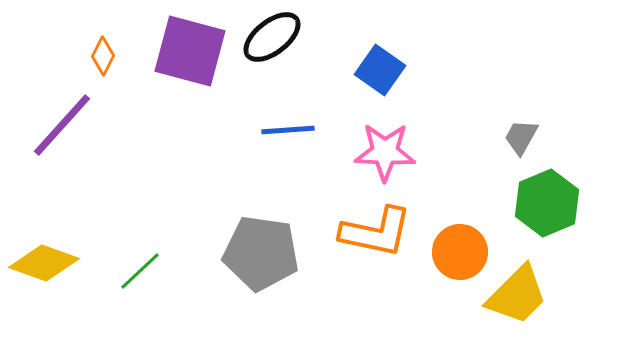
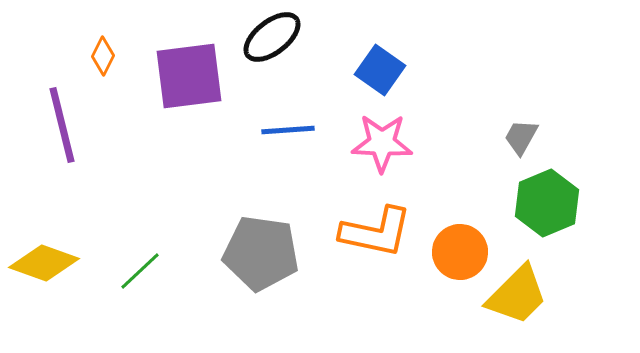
purple square: moved 1 px left, 25 px down; rotated 22 degrees counterclockwise
purple line: rotated 56 degrees counterclockwise
pink star: moved 3 px left, 9 px up
